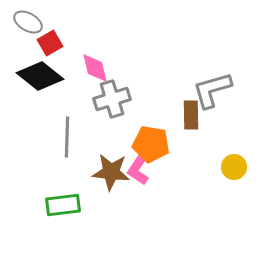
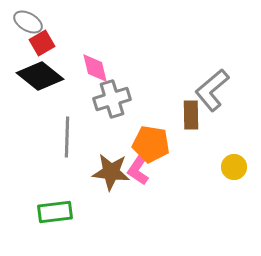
red square: moved 8 px left
gray L-shape: rotated 24 degrees counterclockwise
green rectangle: moved 8 px left, 7 px down
